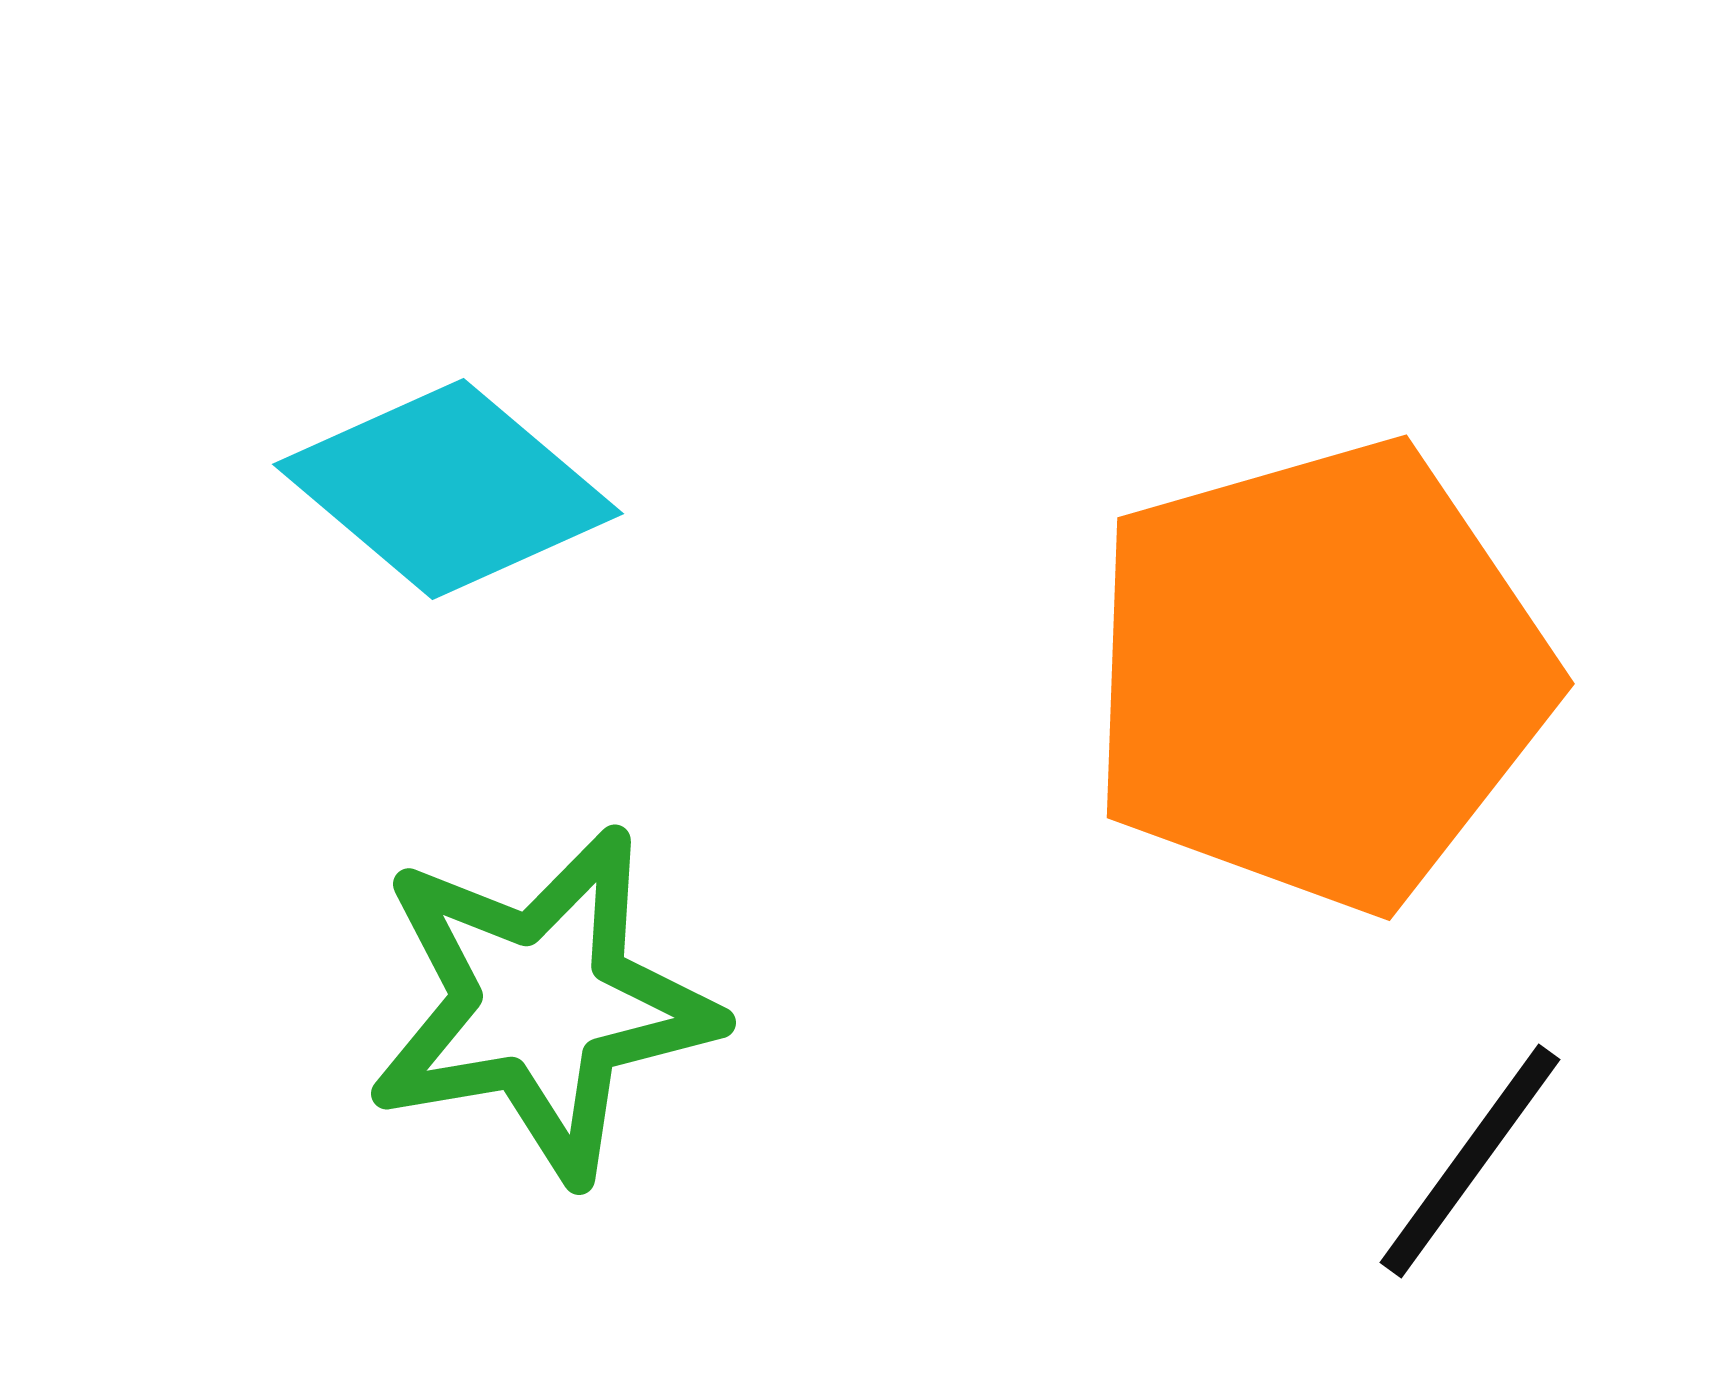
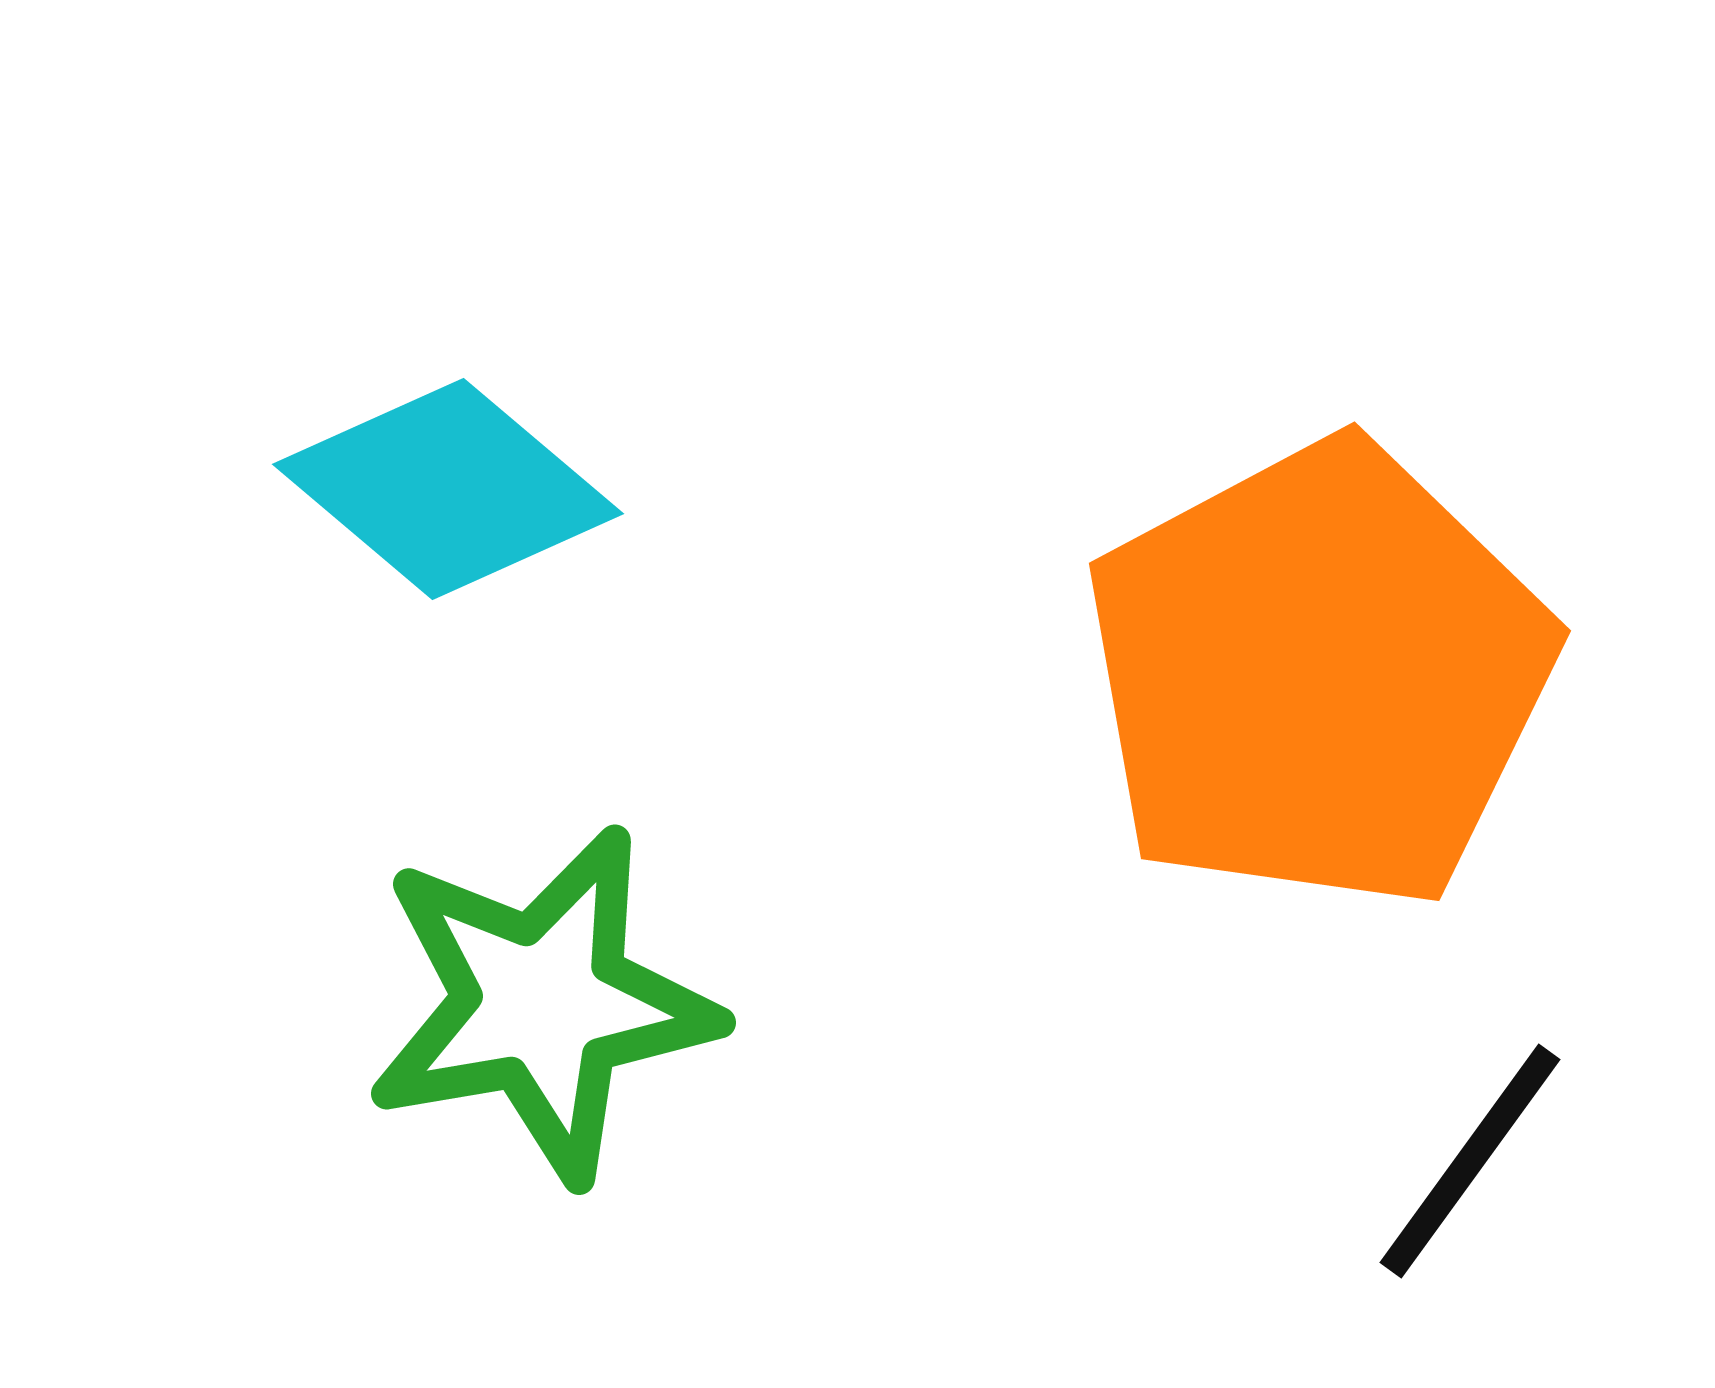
orange pentagon: rotated 12 degrees counterclockwise
